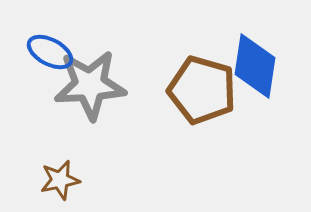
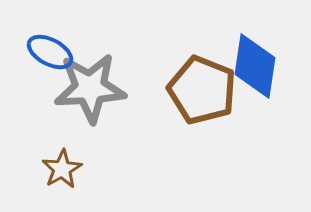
gray star: moved 3 px down
brown pentagon: rotated 6 degrees clockwise
brown star: moved 2 px right, 11 px up; rotated 18 degrees counterclockwise
